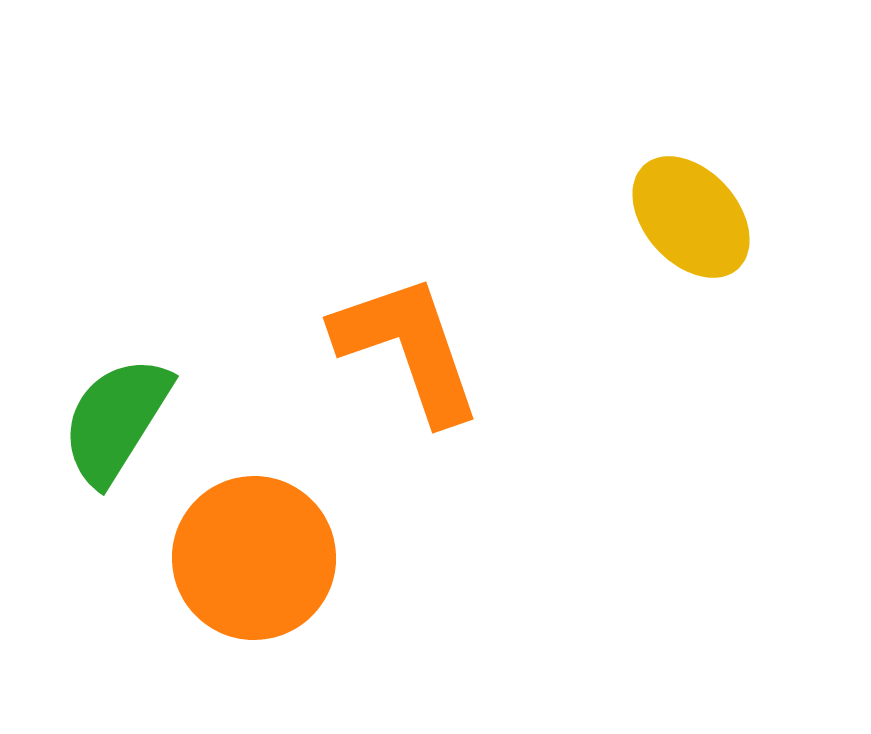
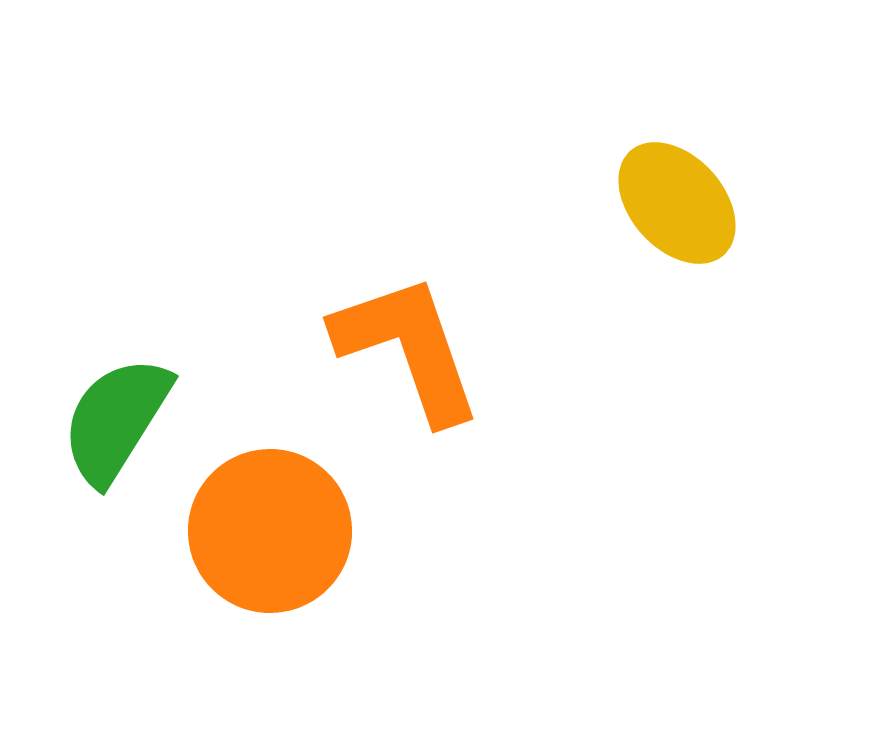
yellow ellipse: moved 14 px left, 14 px up
orange circle: moved 16 px right, 27 px up
